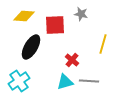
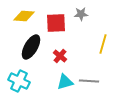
gray star: rotated 16 degrees counterclockwise
red square: moved 1 px right, 2 px up
red cross: moved 12 px left, 4 px up
cyan cross: rotated 30 degrees counterclockwise
